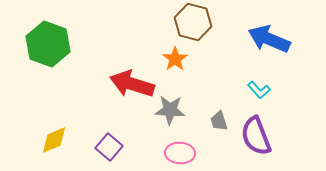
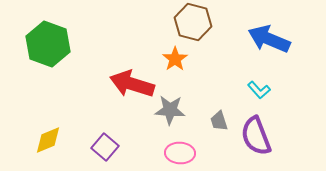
yellow diamond: moved 6 px left
purple square: moved 4 px left
